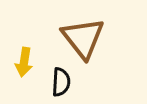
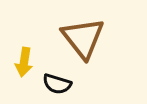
black semicircle: moved 4 px left, 2 px down; rotated 104 degrees clockwise
